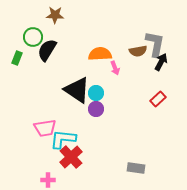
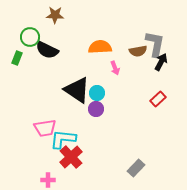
green circle: moved 3 px left
black semicircle: rotated 95 degrees counterclockwise
orange semicircle: moved 7 px up
cyan circle: moved 1 px right
gray rectangle: rotated 54 degrees counterclockwise
